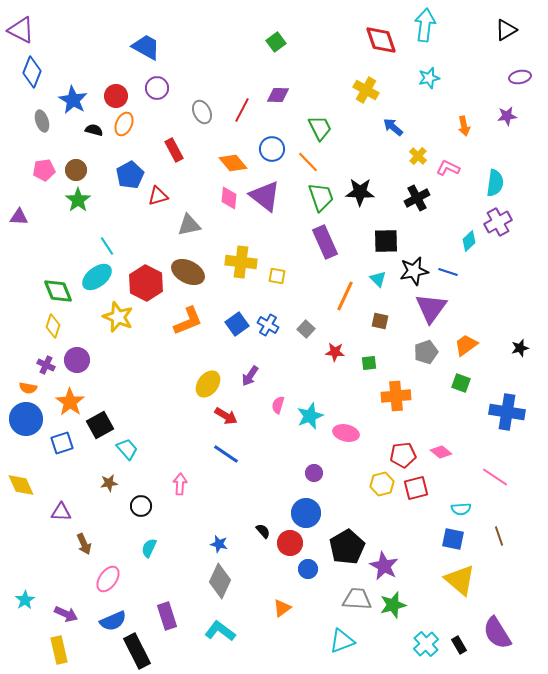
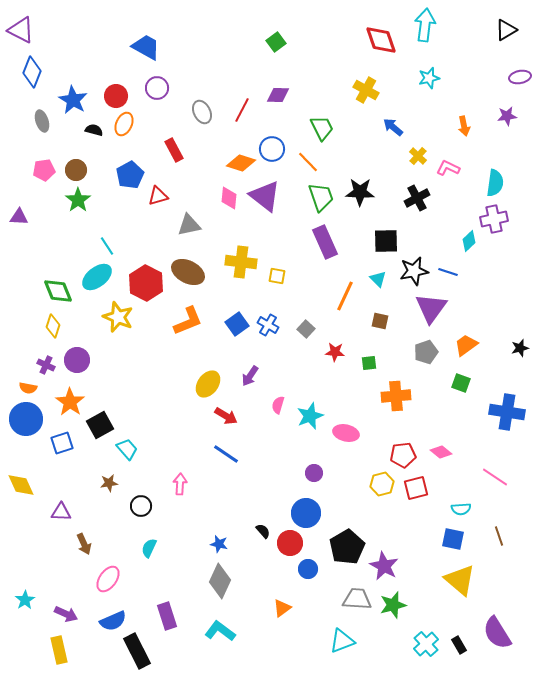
green trapezoid at (320, 128): moved 2 px right
orange diamond at (233, 163): moved 8 px right; rotated 32 degrees counterclockwise
purple cross at (498, 222): moved 4 px left, 3 px up; rotated 16 degrees clockwise
